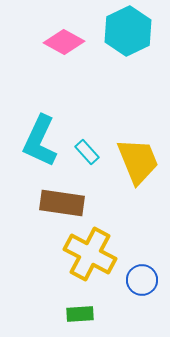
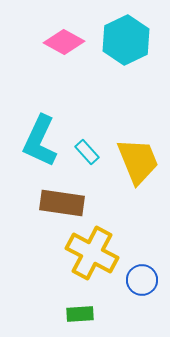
cyan hexagon: moved 2 px left, 9 px down
yellow cross: moved 2 px right, 1 px up
